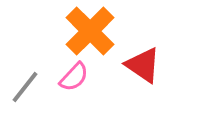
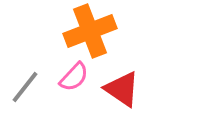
orange cross: rotated 24 degrees clockwise
red triangle: moved 21 px left, 24 px down
